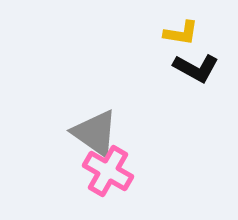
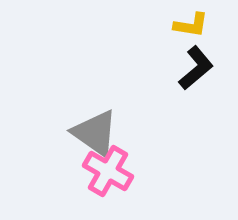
yellow L-shape: moved 10 px right, 8 px up
black L-shape: rotated 69 degrees counterclockwise
